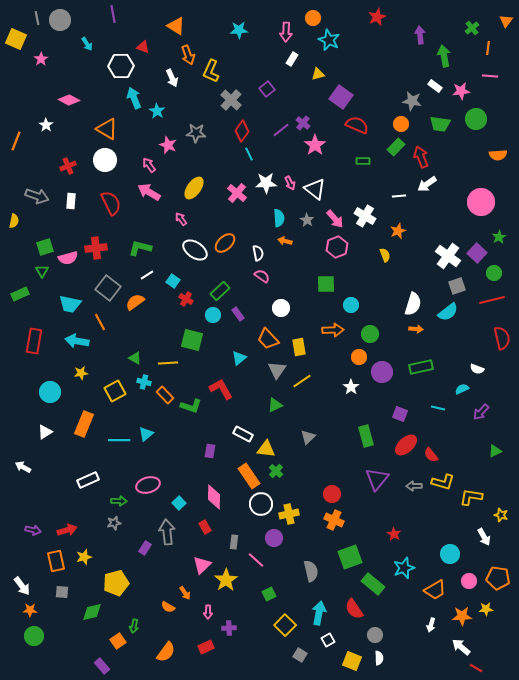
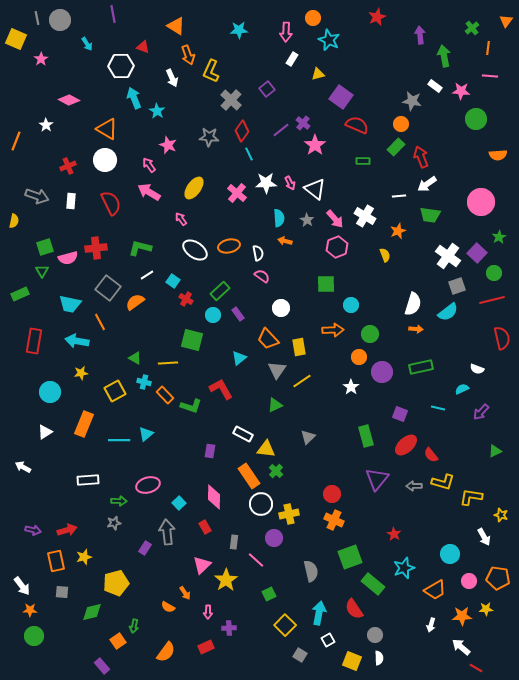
pink star at (461, 91): rotated 12 degrees clockwise
green trapezoid at (440, 124): moved 10 px left, 91 px down
gray star at (196, 133): moved 13 px right, 4 px down
orange ellipse at (225, 243): moved 4 px right, 3 px down; rotated 30 degrees clockwise
white rectangle at (88, 480): rotated 20 degrees clockwise
